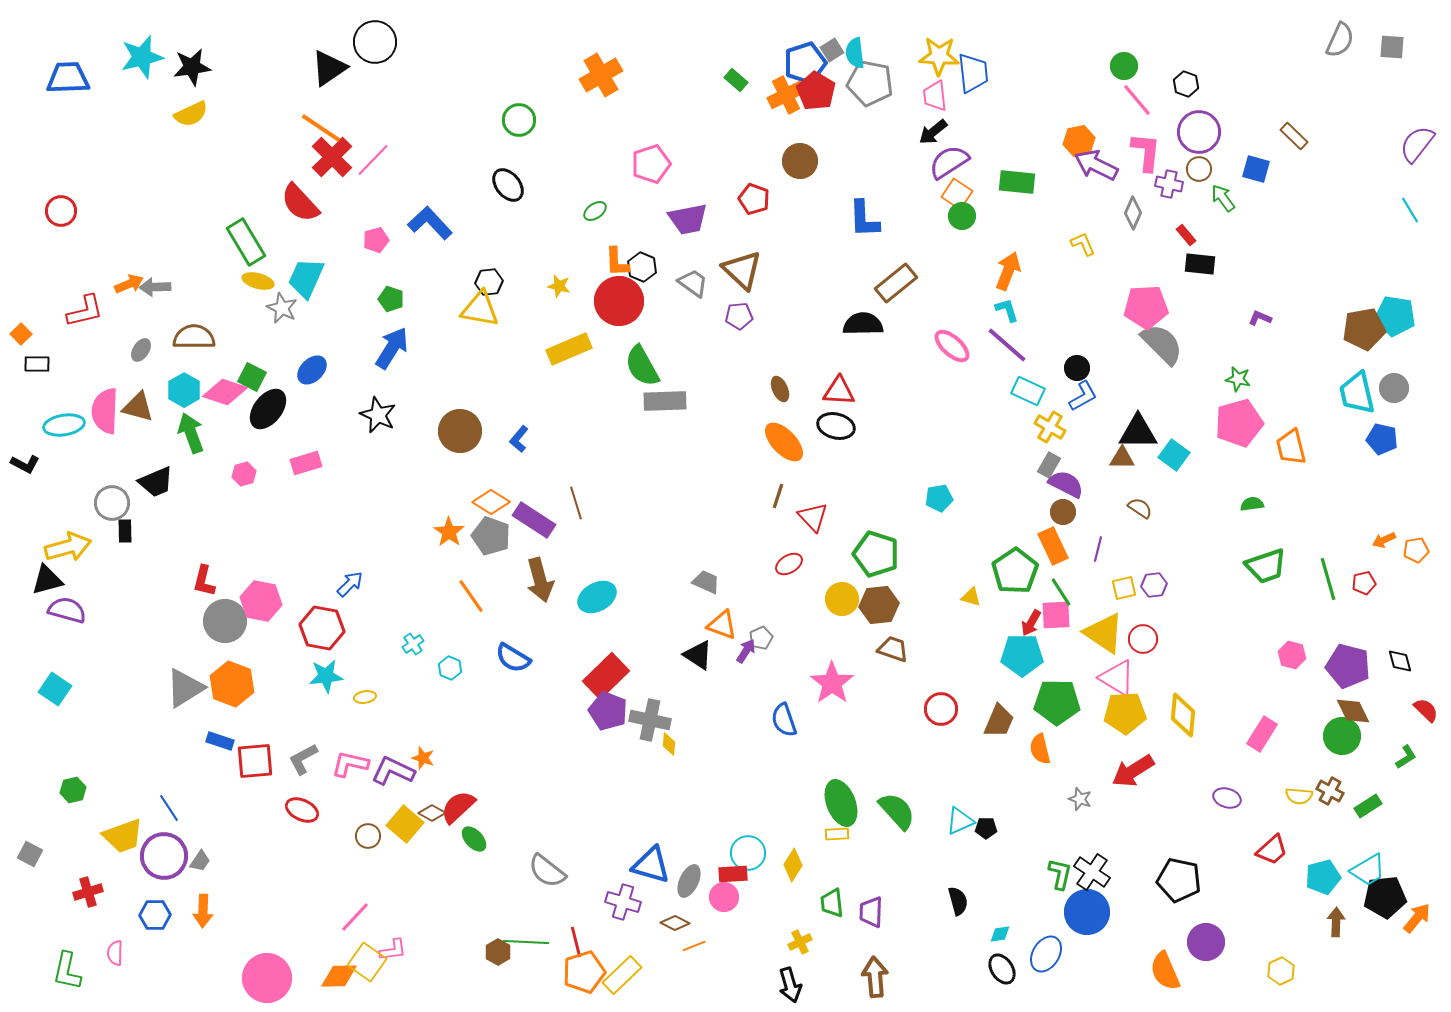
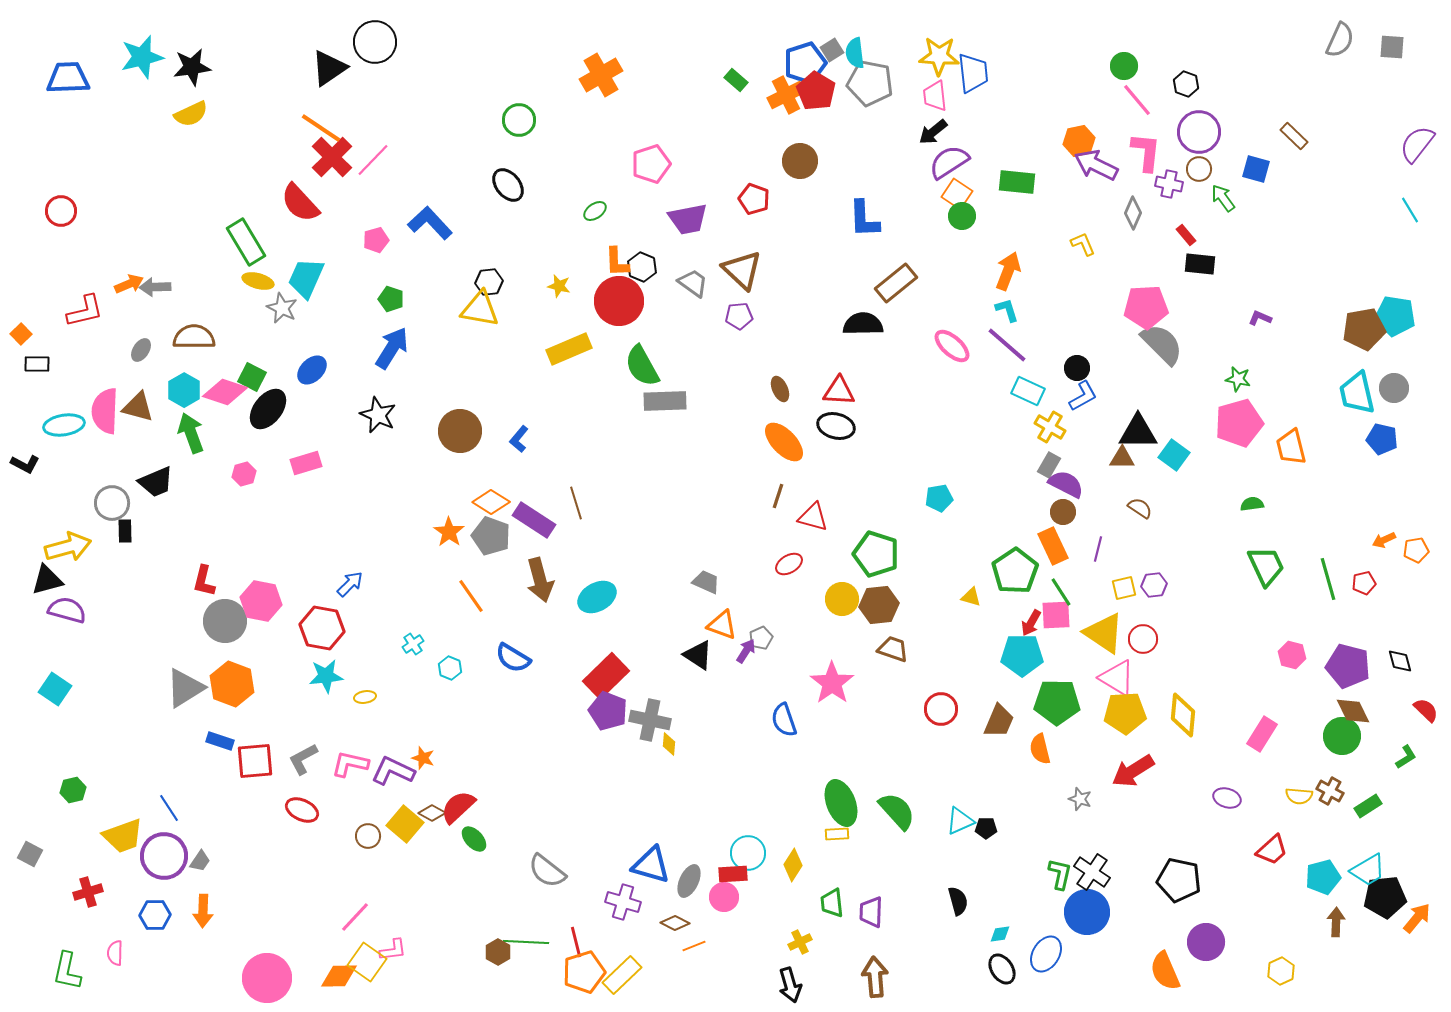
red triangle at (813, 517): rotated 32 degrees counterclockwise
green trapezoid at (1266, 566): rotated 96 degrees counterclockwise
